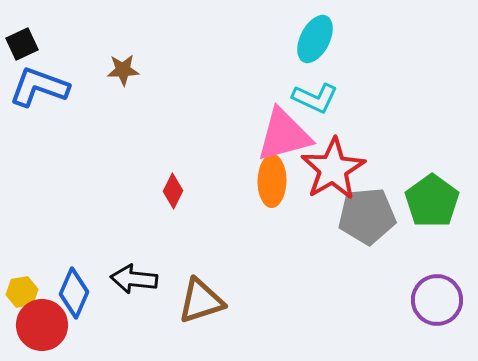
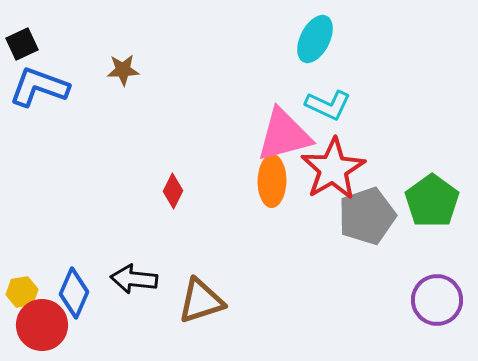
cyan L-shape: moved 13 px right, 7 px down
gray pentagon: rotated 14 degrees counterclockwise
